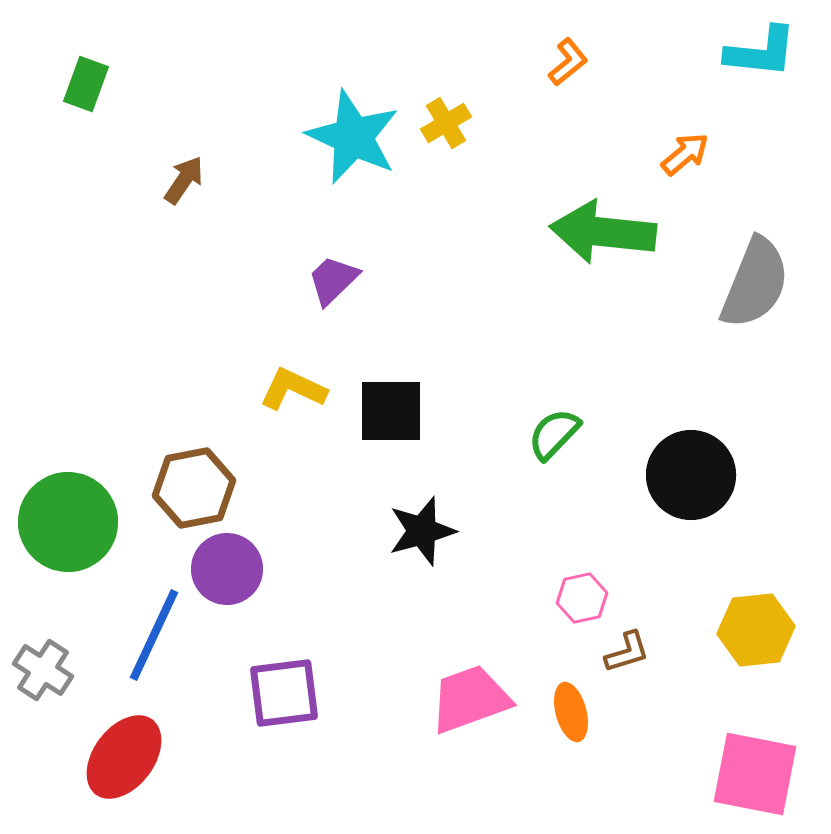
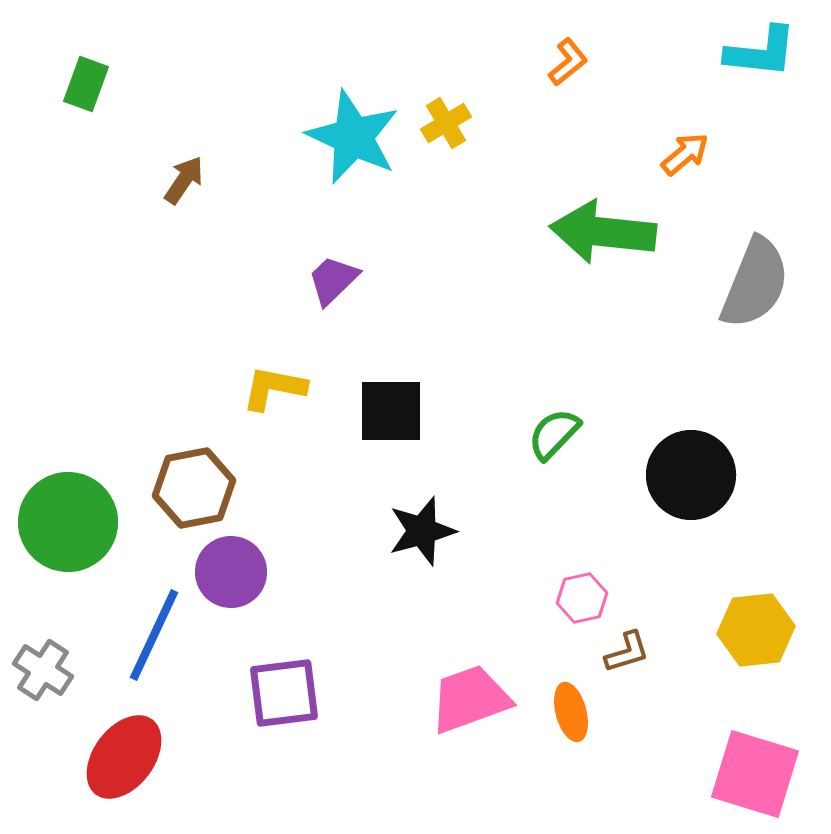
yellow L-shape: moved 19 px left, 1 px up; rotated 14 degrees counterclockwise
purple circle: moved 4 px right, 3 px down
pink square: rotated 6 degrees clockwise
